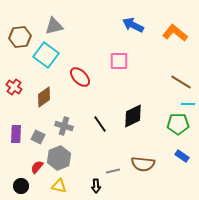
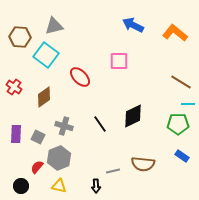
brown hexagon: rotated 10 degrees clockwise
